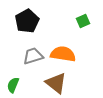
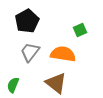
green square: moved 3 px left, 9 px down
gray trapezoid: moved 3 px left, 4 px up; rotated 35 degrees counterclockwise
